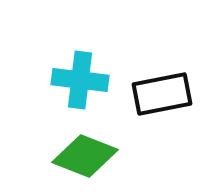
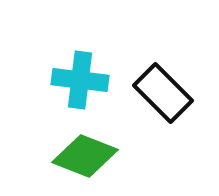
black rectangle: moved 1 px right, 1 px up; rotated 56 degrees clockwise
